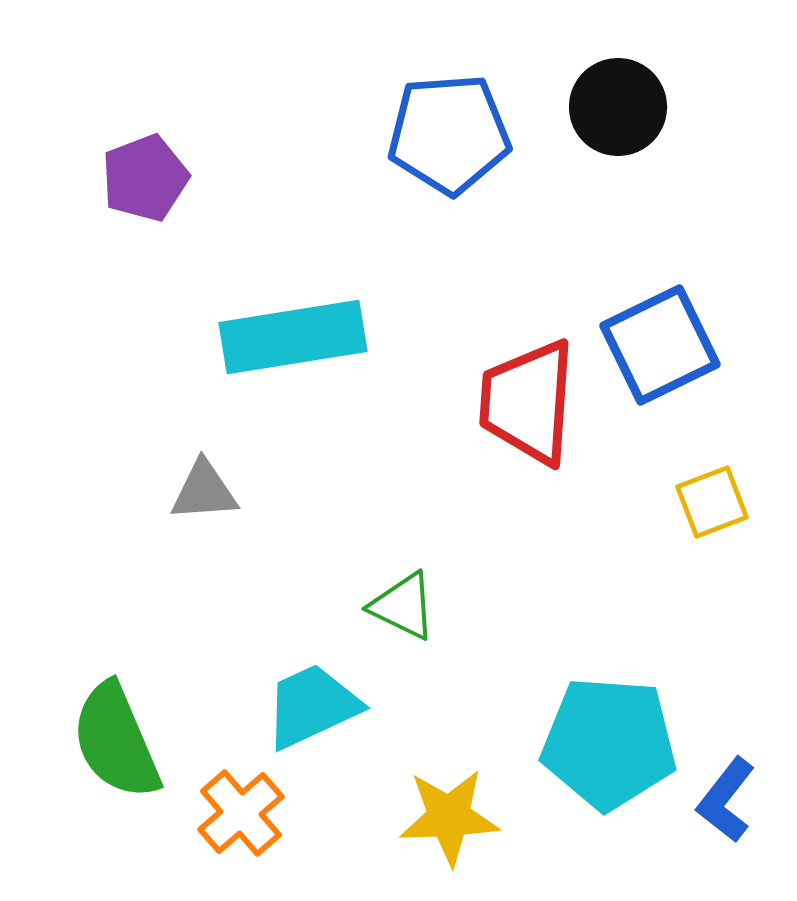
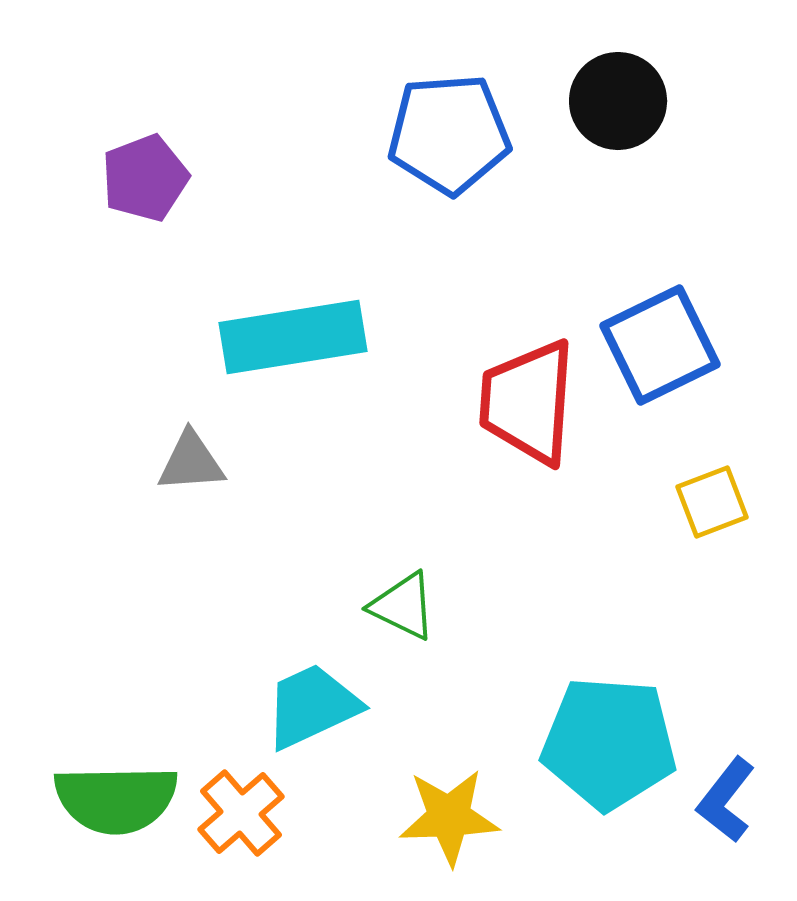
black circle: moved 6 px up
gray triangle: moved 13 px left, 29 px up
green semicircle: moved 58 px down; rotated 68 degrees counterclockwise
